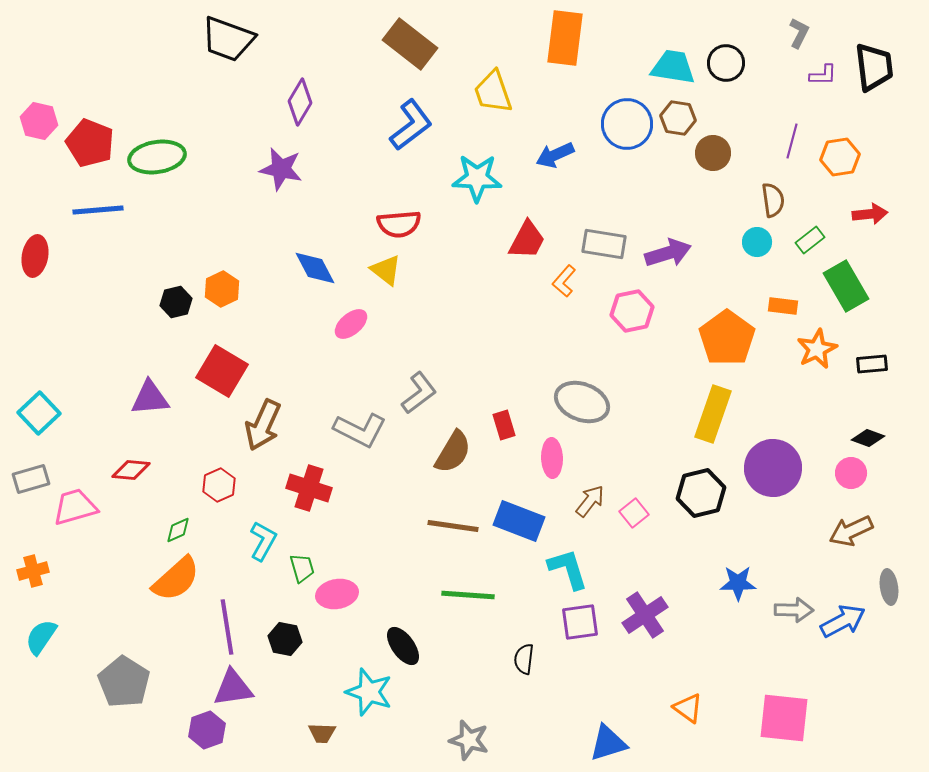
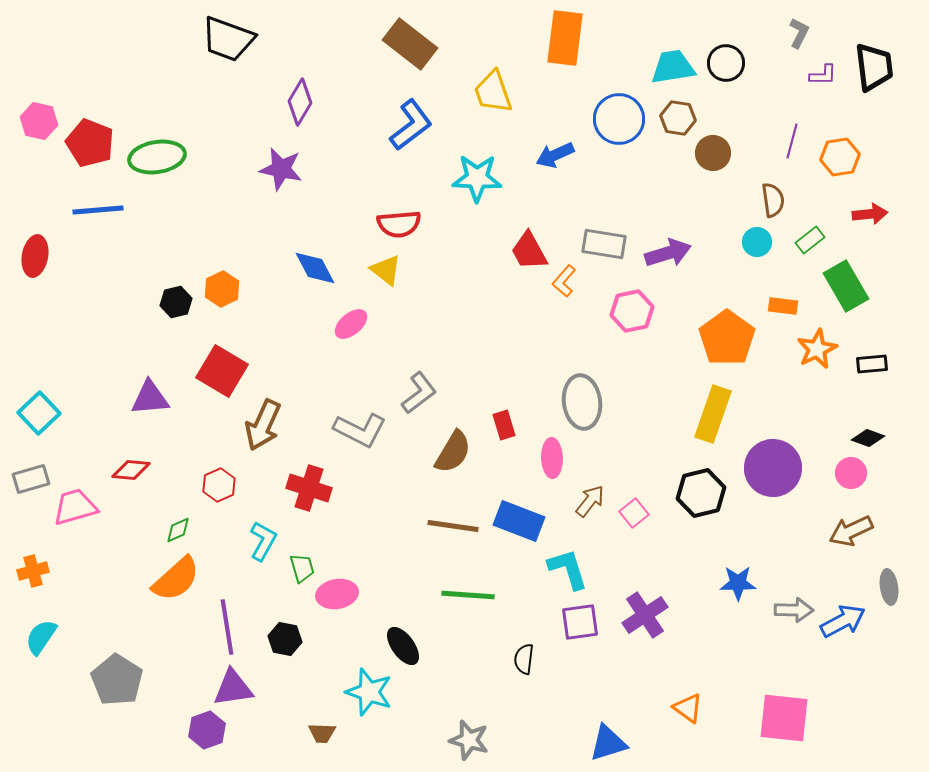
cyan trapezoid at (673, 67): rotated 18 degrees counterclockwise
blue circle at (627, 124): moved 8 px left, 5 px up
red trapezoid at (527, 240): moved 2 px right, 11 px down; rotated 123 degrees clockwise
gray ellipse at (582, 402): rotated 62 degrees clockwise
gray pentagon at (124, 682): moved 7 px left, 2 px up
